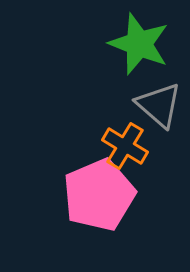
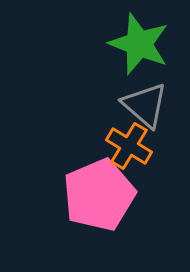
gray triangle: moved 14 px left
orange cross: moved 4 px right
